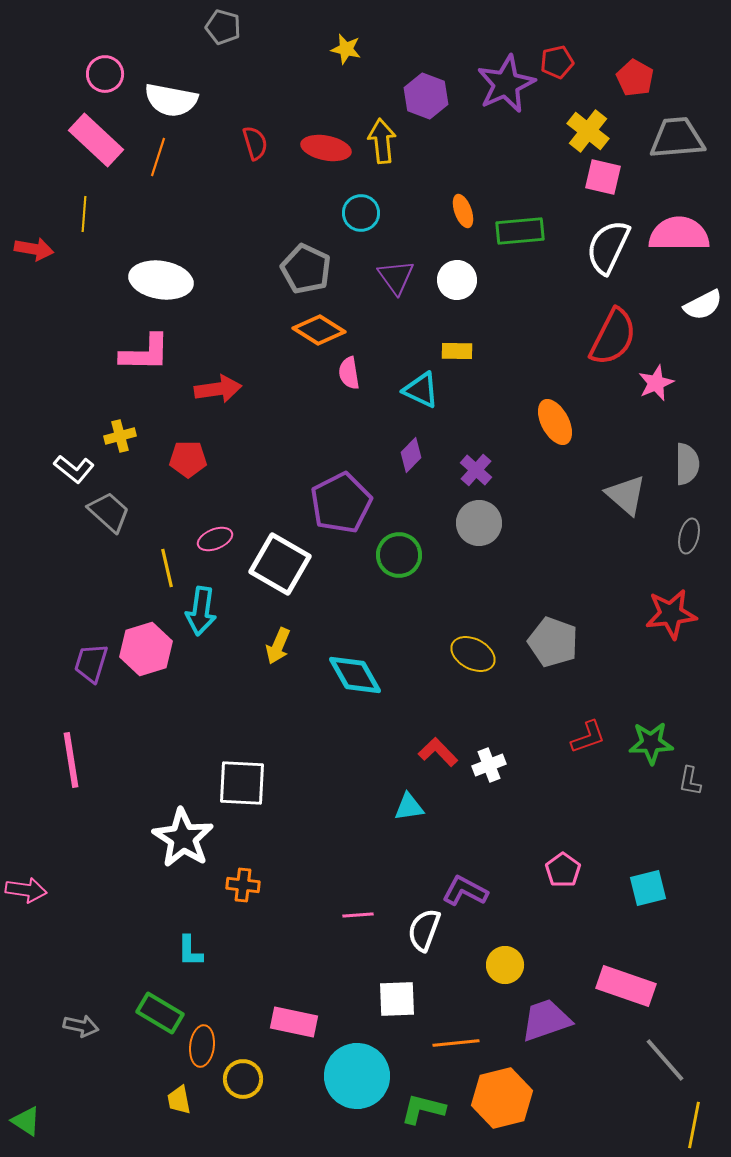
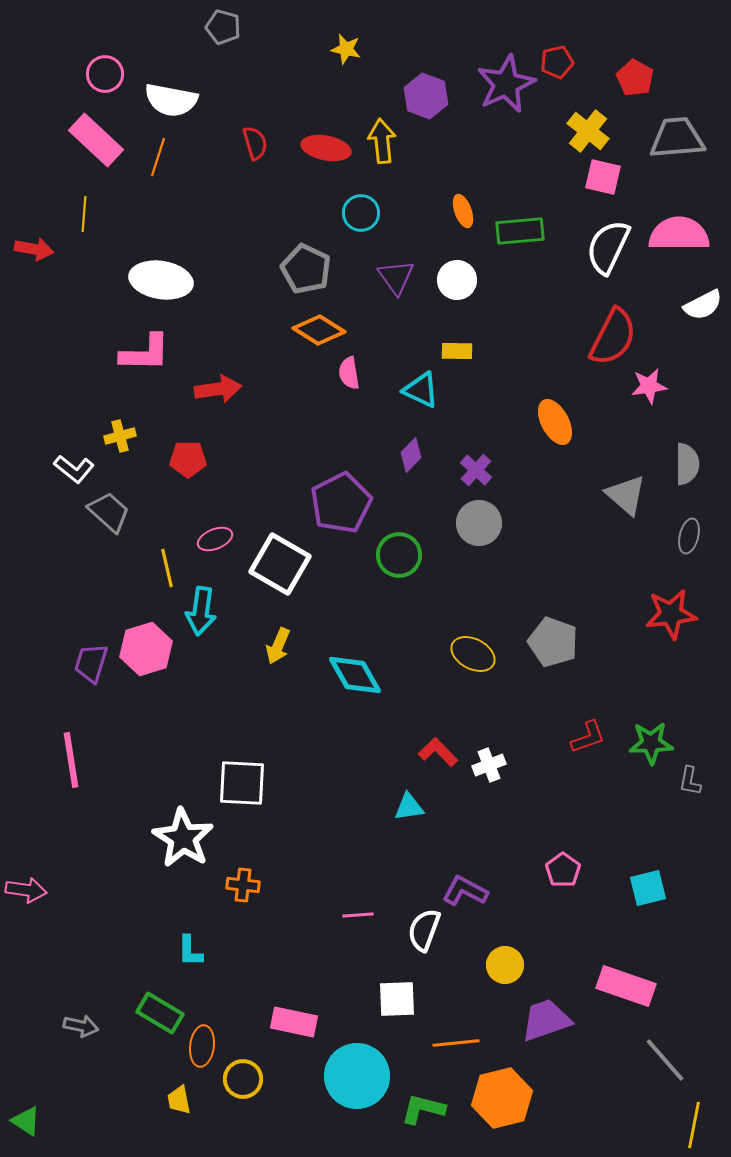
pink star at (656, 383): moved 7 px left, 3 px down; rotated 15 degrees clockwise
